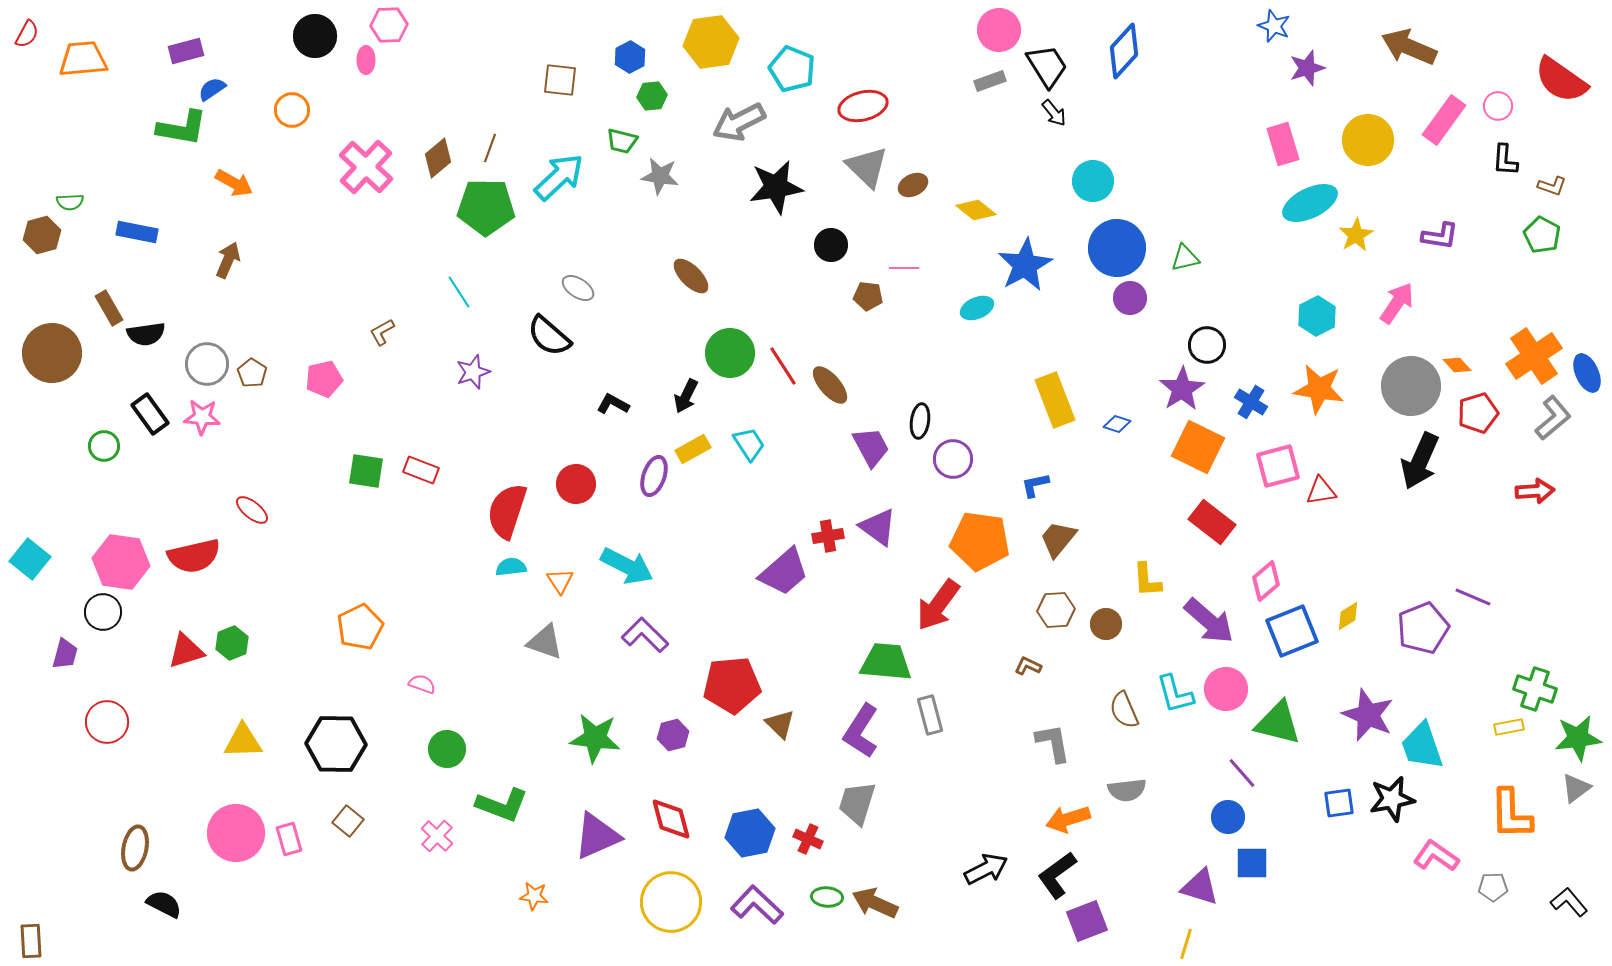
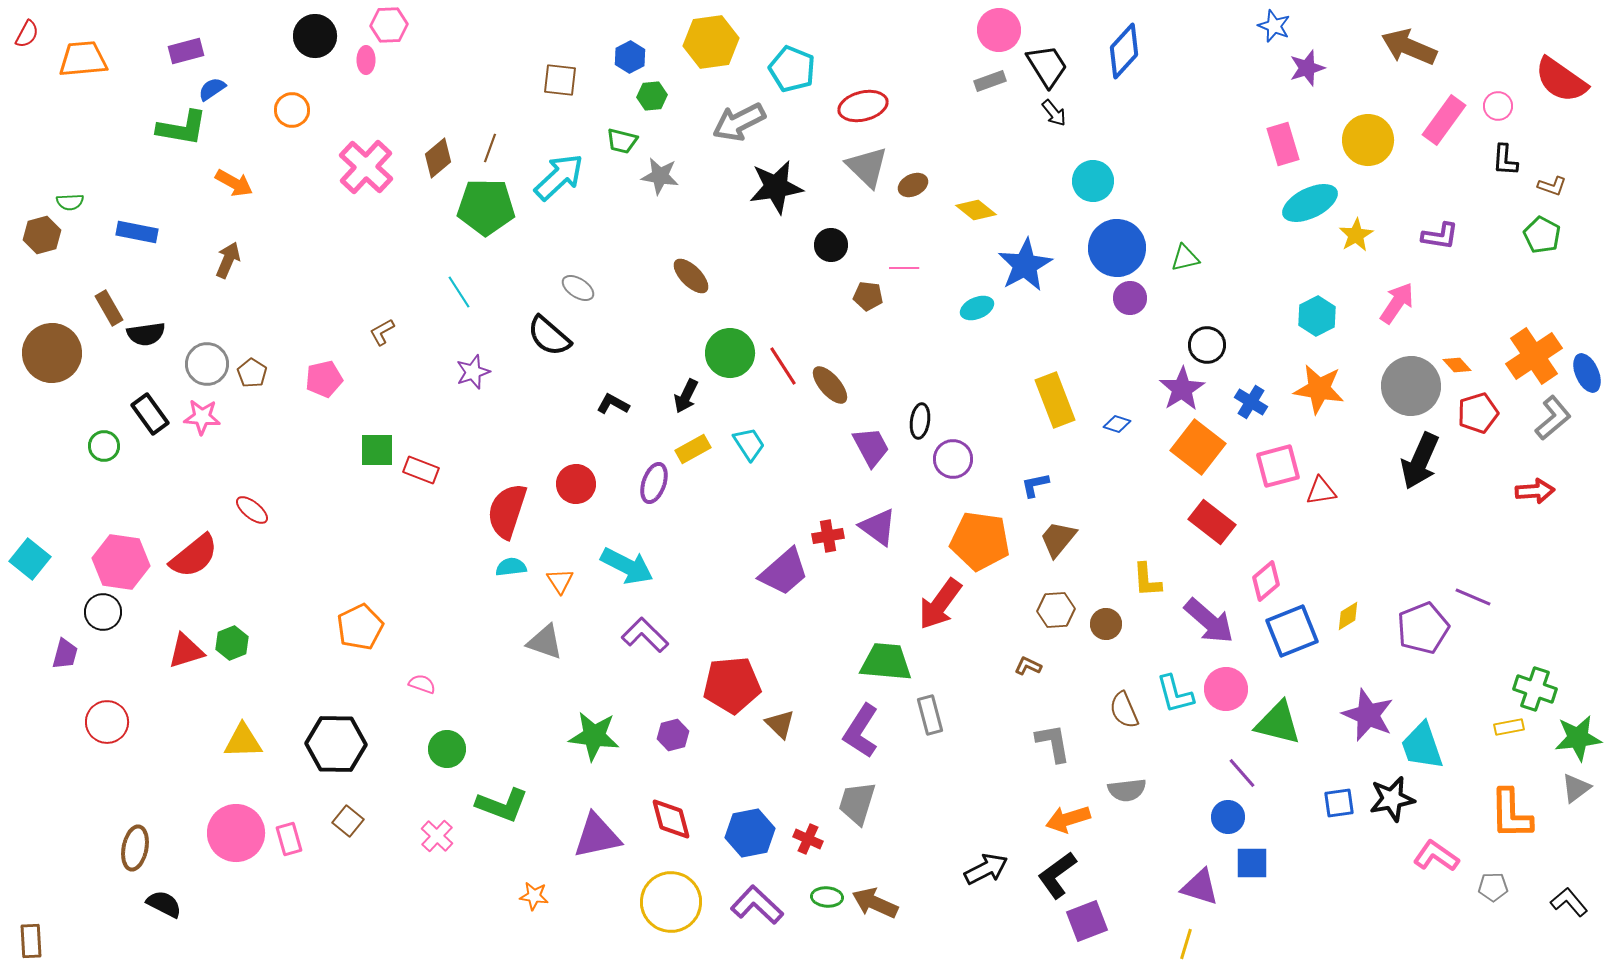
orange square at (1198, 447): rotated 12 degrees clockwise
green square at (366, 471): moved 11 px right, 21 px up; rotated 9 degrees counterclockwise
purple ellipse at (654, 476): moved 7 px down
red semicircle at (194, 556): rotated 26 degrees counterclockwise
red arrow at (938, 605): moved 2 px right, 1 px up
green star at (595, 738): moved 1 px left, 2 px up
purple triangle at (597, 836): rotated 12 degrees clockwise
